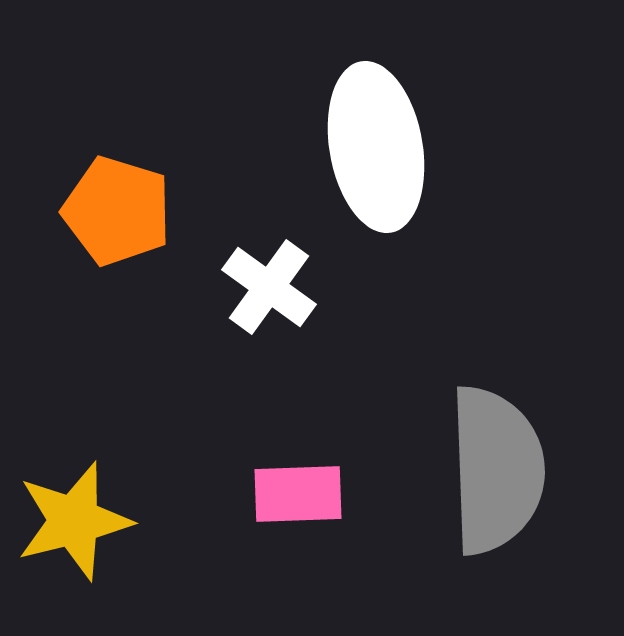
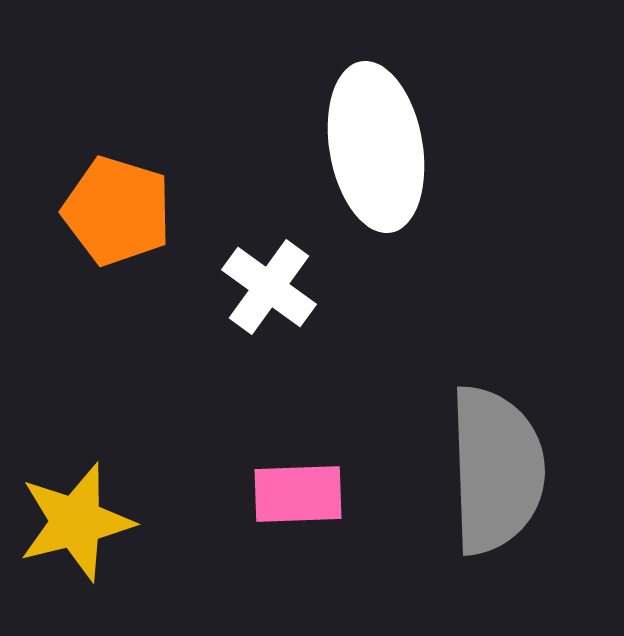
yellow star: moved 2 px right, 1 px down
